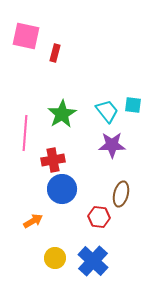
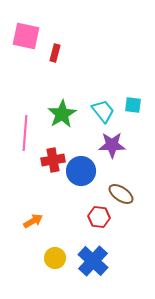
cyan trapezoid: moved 4 px left
blue circle: moved 19 px right, 18 px up
brown ellipse: rotated 70 degrees counterclockwise
